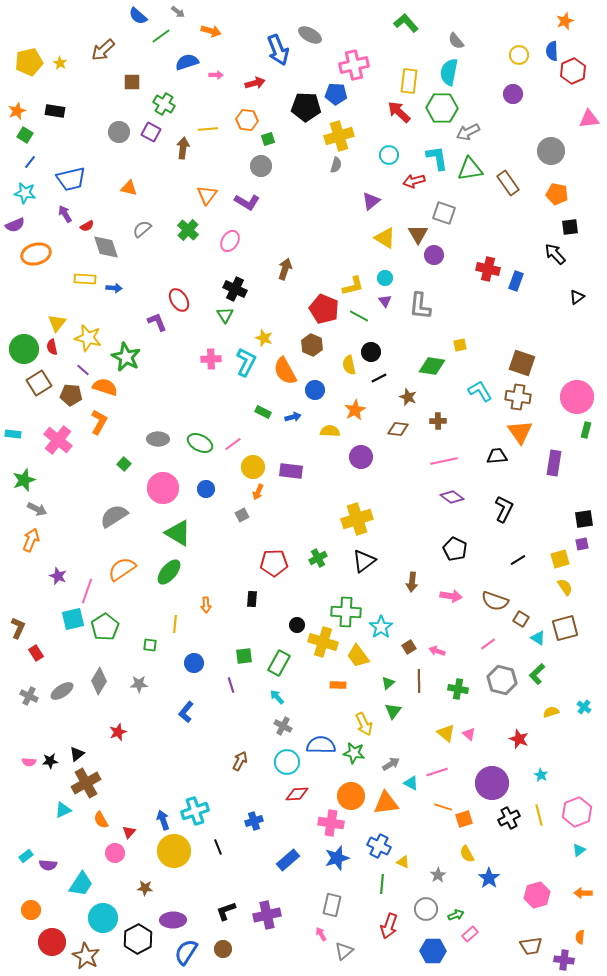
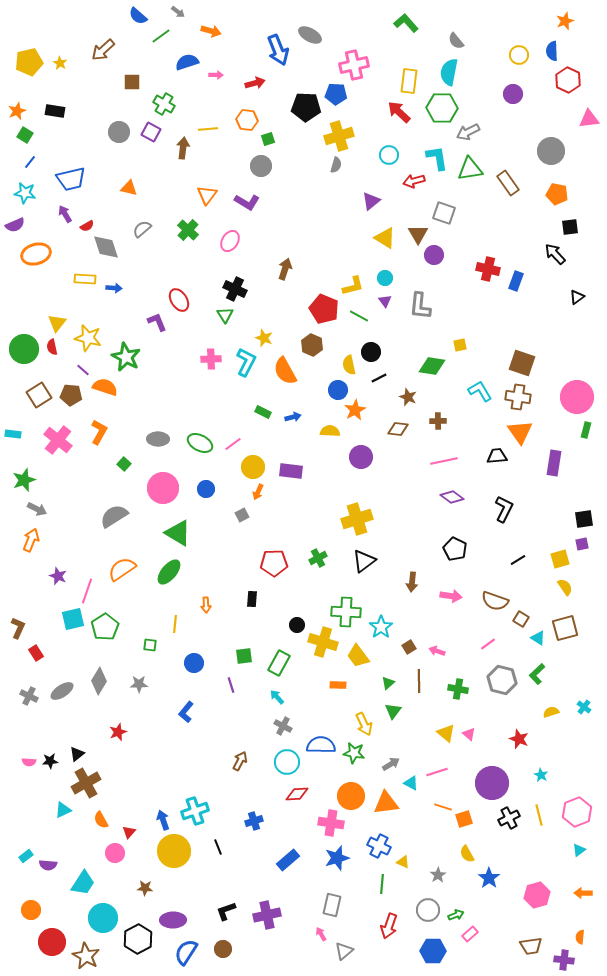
red hexagon at (573, 71): moved 5 px left, 9 px down; rotated 10 degrees counterclockwise
brown square at (39, 383): moved 12 px down
blue circle at (315, 390): moved 23 px right
orange L-shape at (99, 422): moved 10 px down
cyan trapezoid at (81, 884): moved 2 px right, 1 px up
gray circle at (426, 909): moved 2 px right, 1 px down
